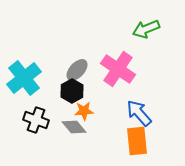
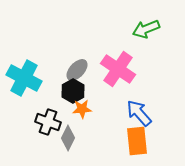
cyan cross: rotated 24 degrees counterclockwise
black hexagon: moved 1 px right
orange star: moved 2 px left, 2 px up
black cross: moved 12 px right, 2 px down
gray diamond: moved 6 px left, 11 px down; rotated 65 degrees clockwise
